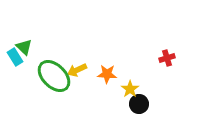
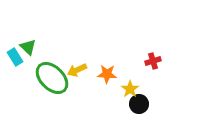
green triangle: moved 4 px right
red cross: moved 14 px left, 3 px down
green ellipse: moved 2 px left, 2 px down
